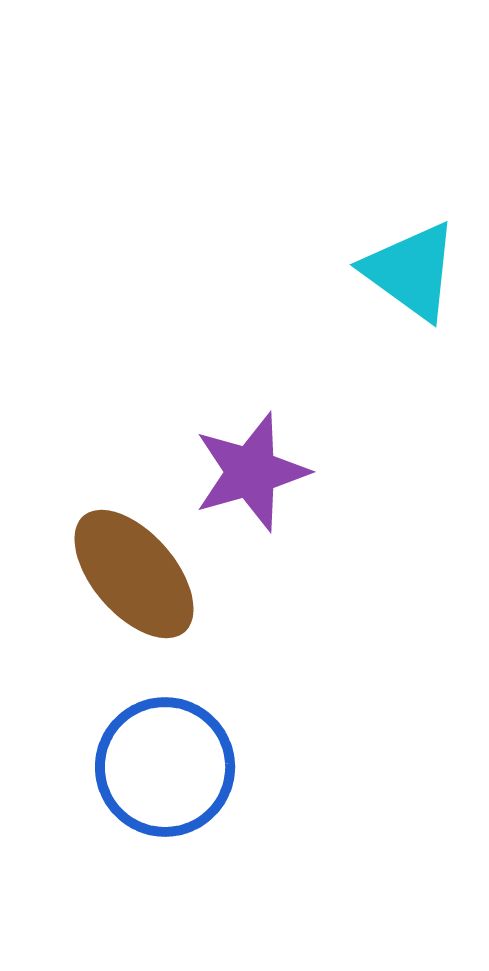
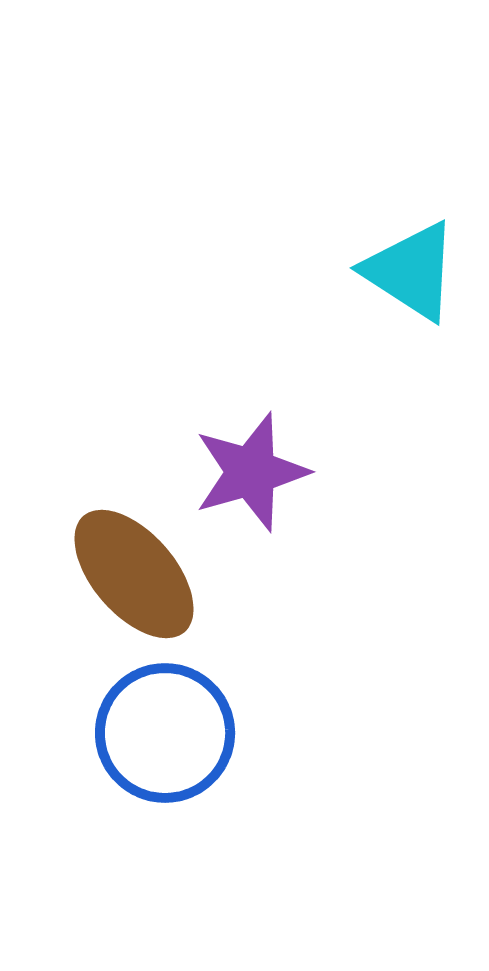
cyan triangle: rotated 3 degrees counterclockwise
blue circle: moved 34 px up
